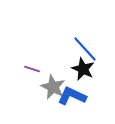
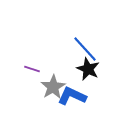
black star: moved 5 px right
gray star: rotated 15 degrees clockwise
